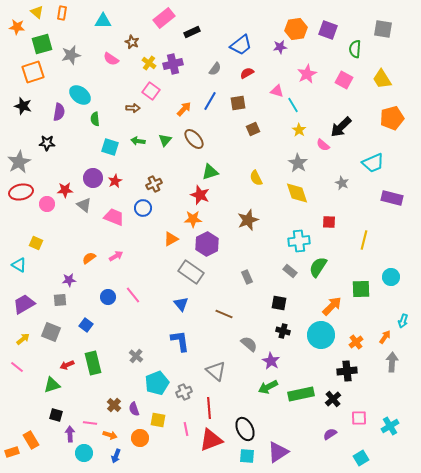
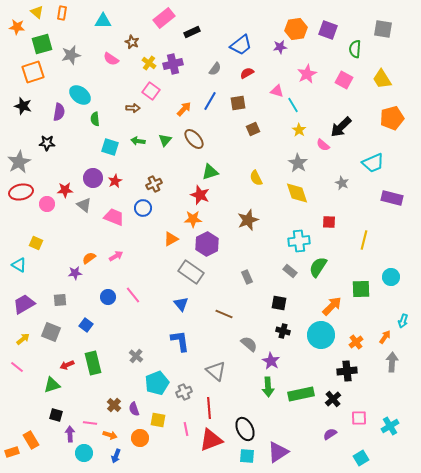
purple star at (69, 280): moved 6 px right, 7 px up
green arrow at (268, 387): rotated 66 degrees counterclockwise
